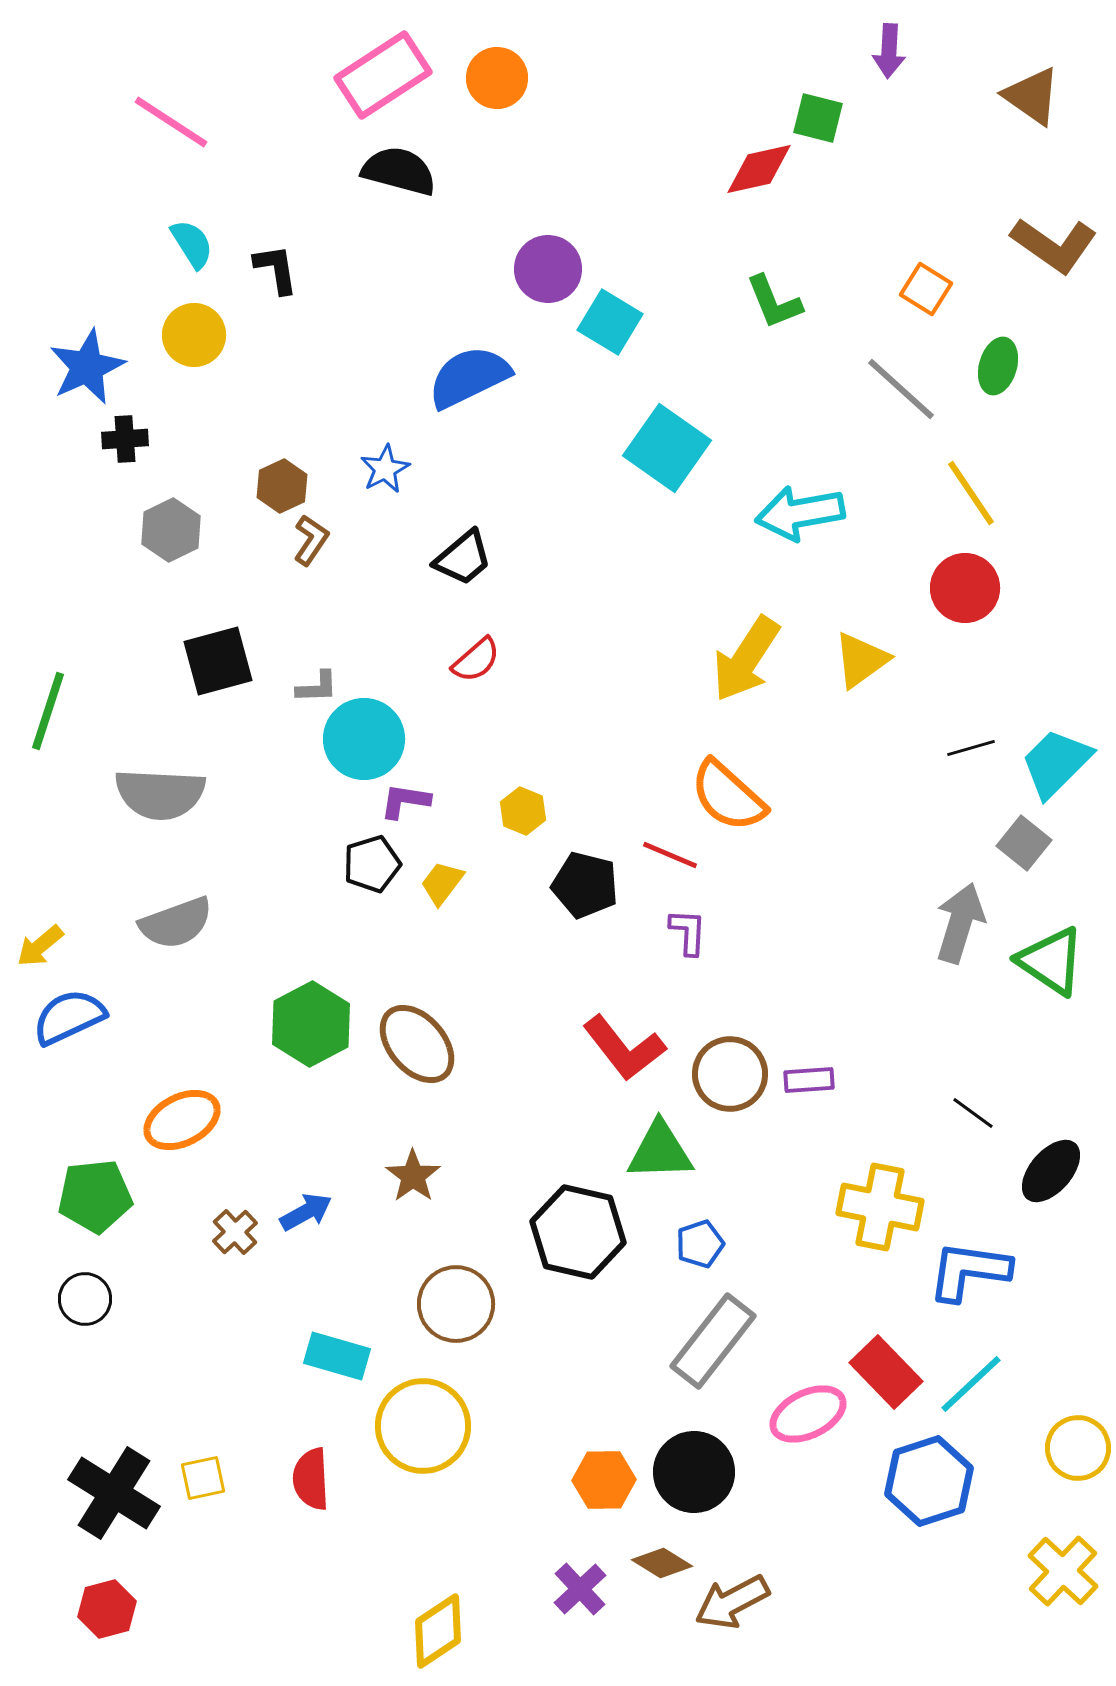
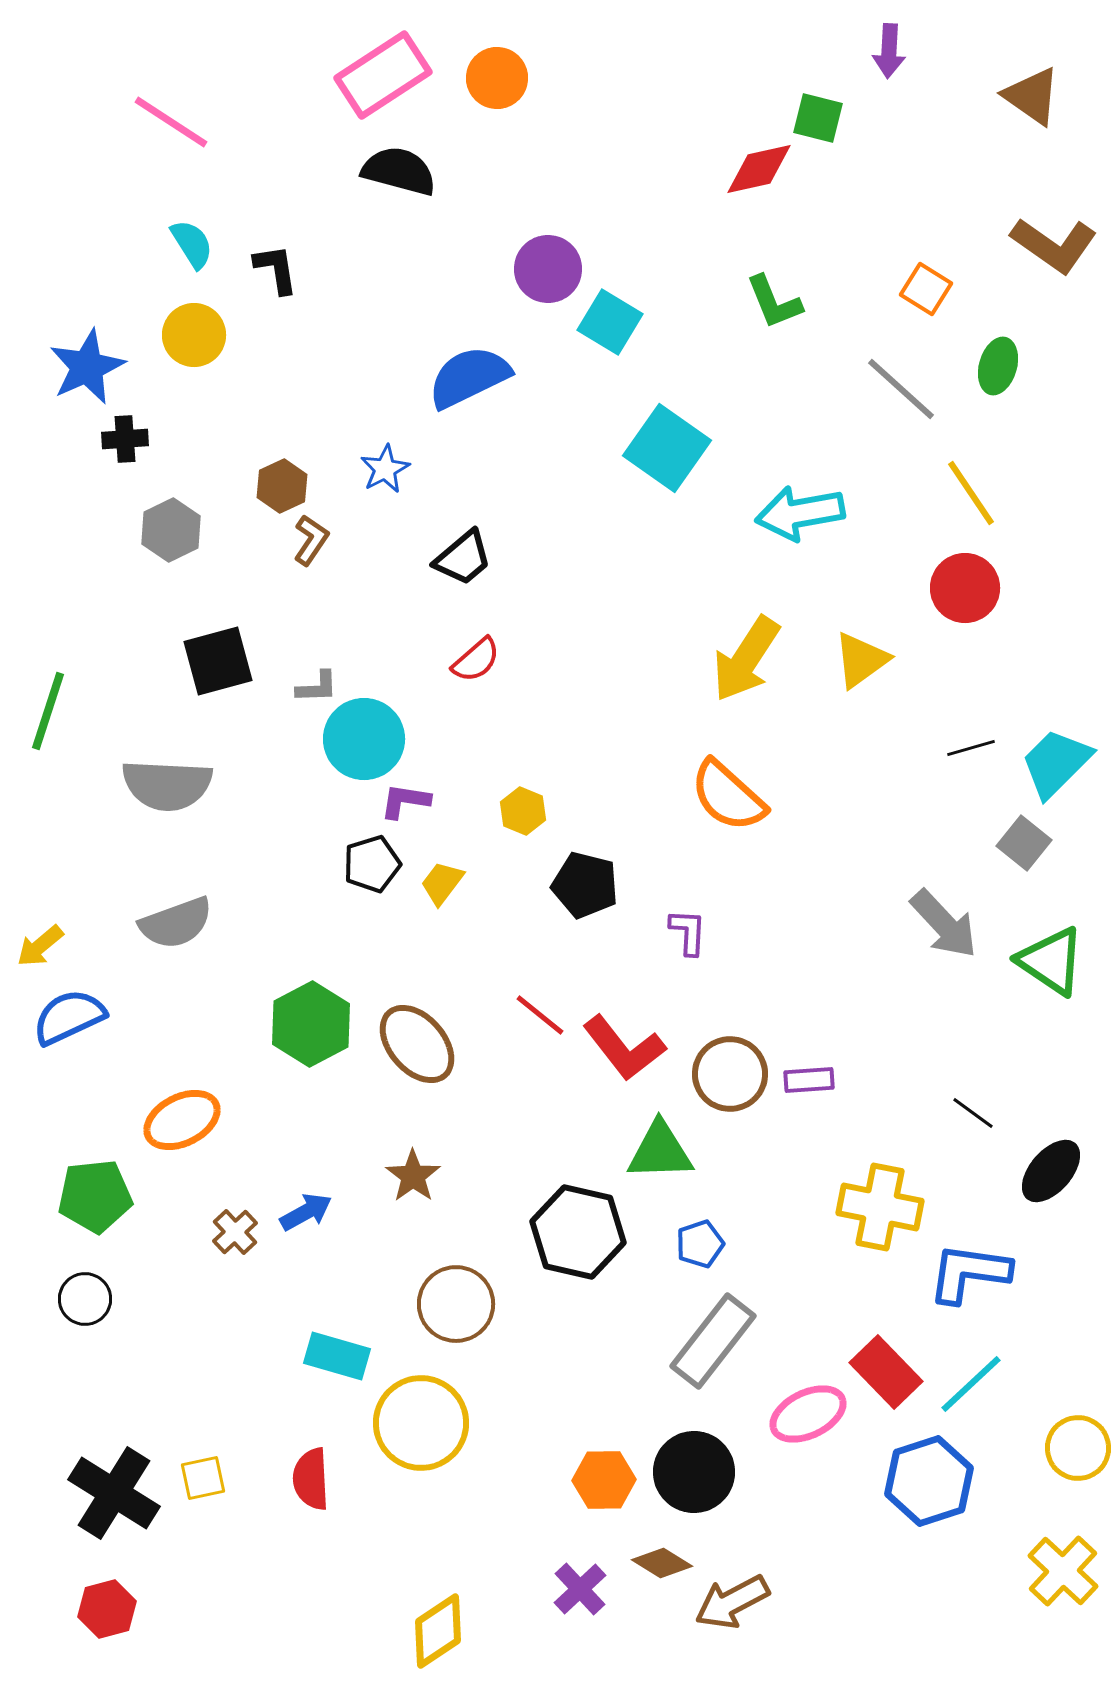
gray semicircle at (160, 794): moved 7 px right, 9 px up
red line at (670, 855): moved 130 px left, 160 px down; rotated 16 degrees clockwise
gray arrow at (960, 923): moved 16 px left, 1 px down; rotated 120 degrees clockwise
blue L-shape at (969, 1271): moved 2 px down
yellow circle at (423, 1426): moved 2 px left, 3 px up
